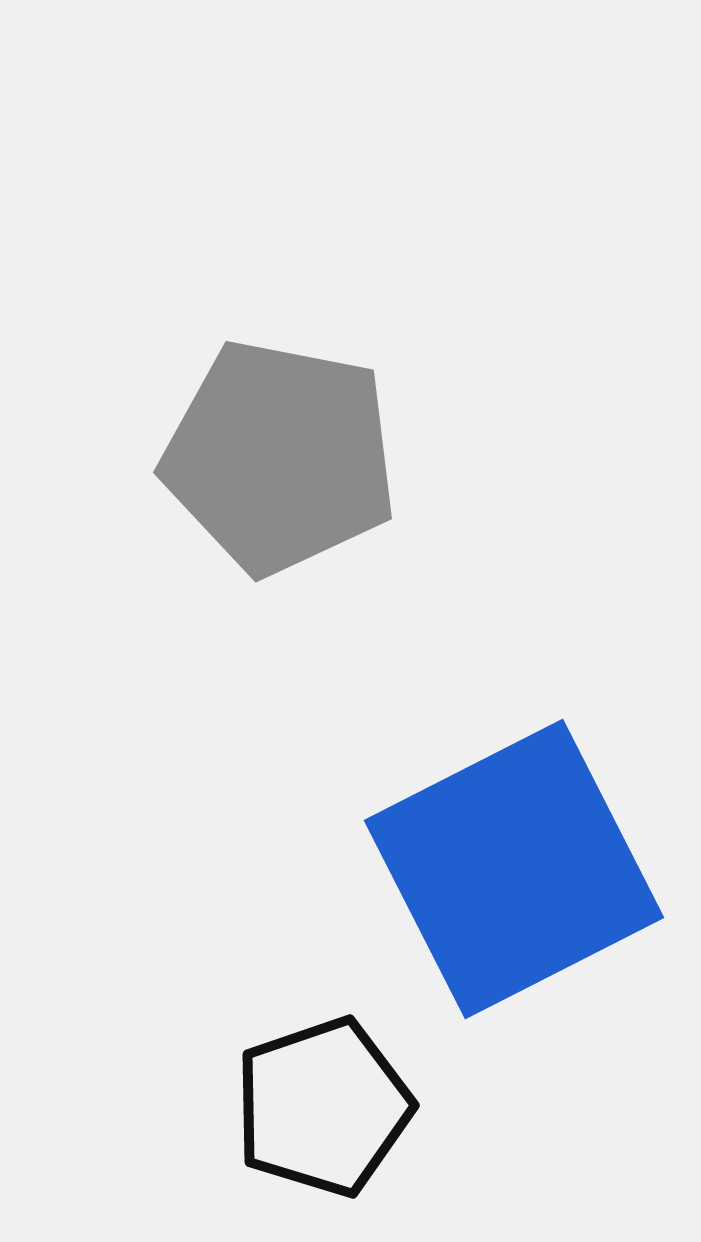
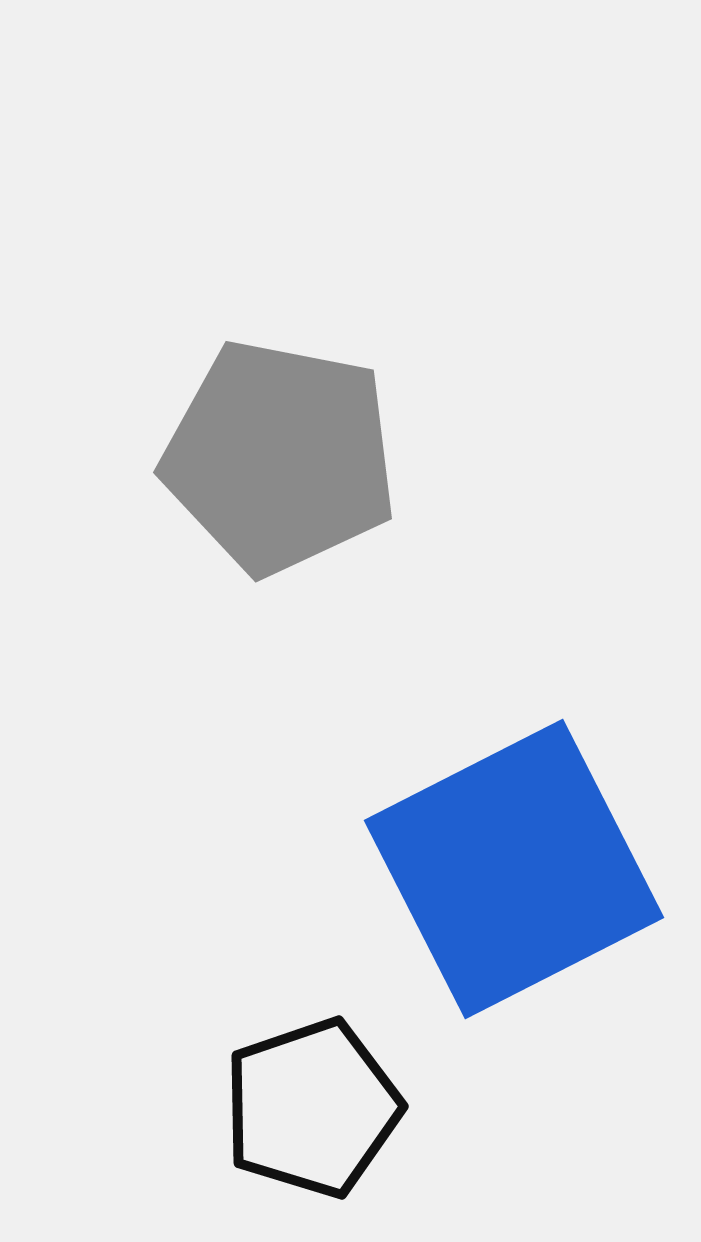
black pentagon: moved 11 px left, 1 px down
